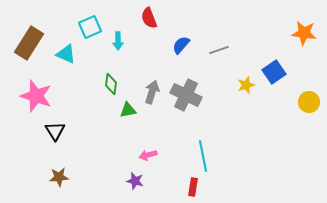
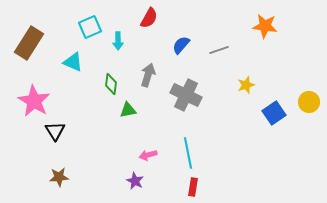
red semicircle: rotated 130 degrees counterclockwise
orange star: moved 39 px left, 7 px up
cyan triangle: moved 7 px right, 8 px down
blue square: moved 41 px down
gray arrow: moved 4 px left, 17 px up
pink star: moved 2 px left, 5 px down; rotated 12 degrees clockwise
cyan line: moved 15 px left, 3 px up
purple star: rotated 12 degrees clockwise
